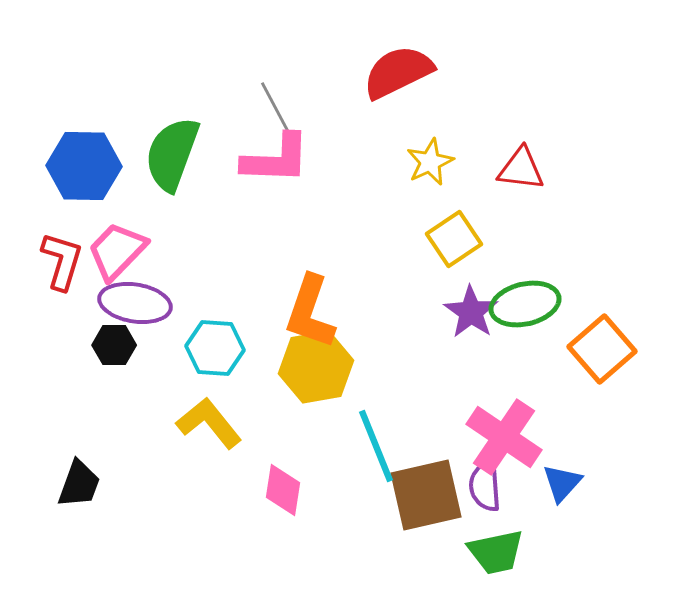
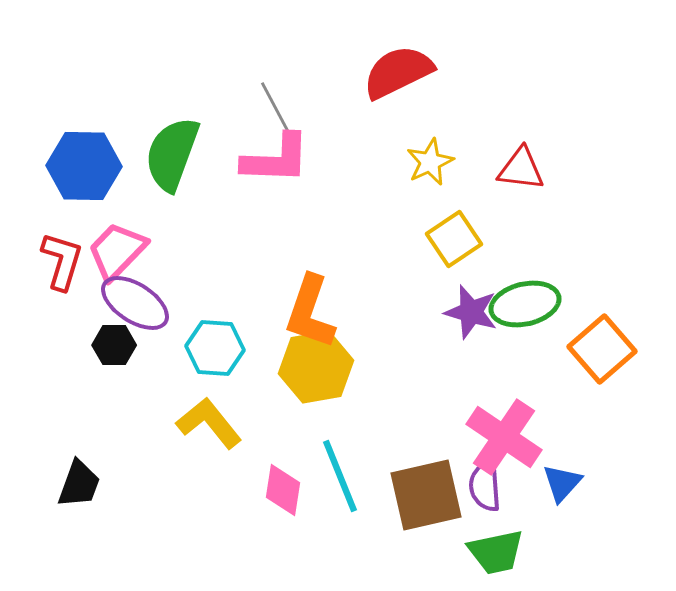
purple ellipse: rotated 24 degrees clockwise
purple star: rotated 18 degrees counterclockwise
cyan line: moved 36 px left, 30 px down
